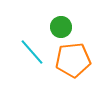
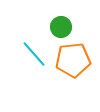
cyan line: moved 2 px right, 2 px down
